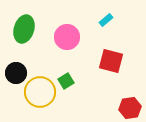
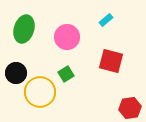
green square: moved 7 px up
